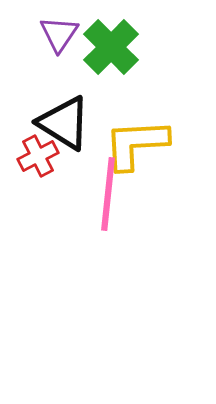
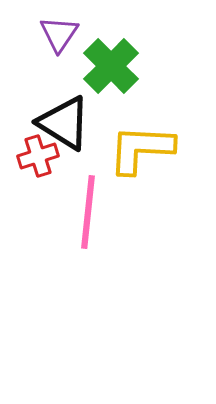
green cross: moved 19 px down
yellow L-shape: moved 5 px right, 5 px down; rotated 6 degrees clockwise
red cross: rotated 9 degrees clockwise
pink line: moved 20 px left, 18 px down
